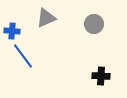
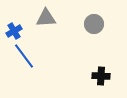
gray triangle: rotated 20 degrees clockwise
blue cross: moved 2 px right; rotated 35 degrees counterclockwise
blue line: moved 1 px right
